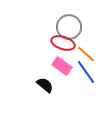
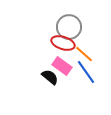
orange line: moved 2 px left
black semicircle: moved 5 px right, 8 px up
